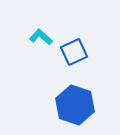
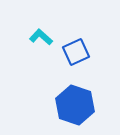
blue square: moved 2 px right
